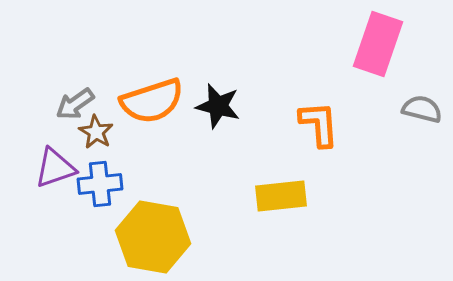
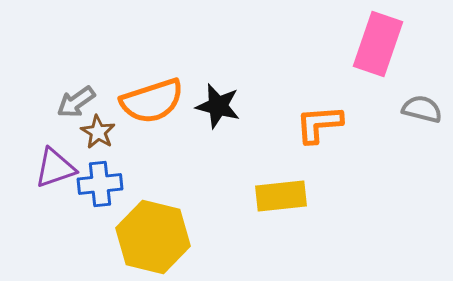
gray arrow: moved 1 px right, 2 px up
orange L-shape: rotated 90 degrees counterclockwise
brown star: moved 2 px right
yellow hexagon: rotated 4 degrees clockwise
